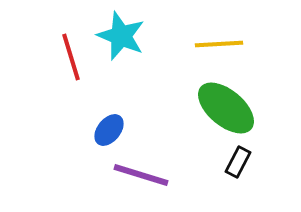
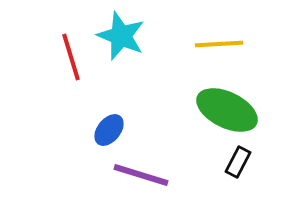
green ellipse: moved 1 px right, 2 px down; rotated 14 degrees counterclockwise
